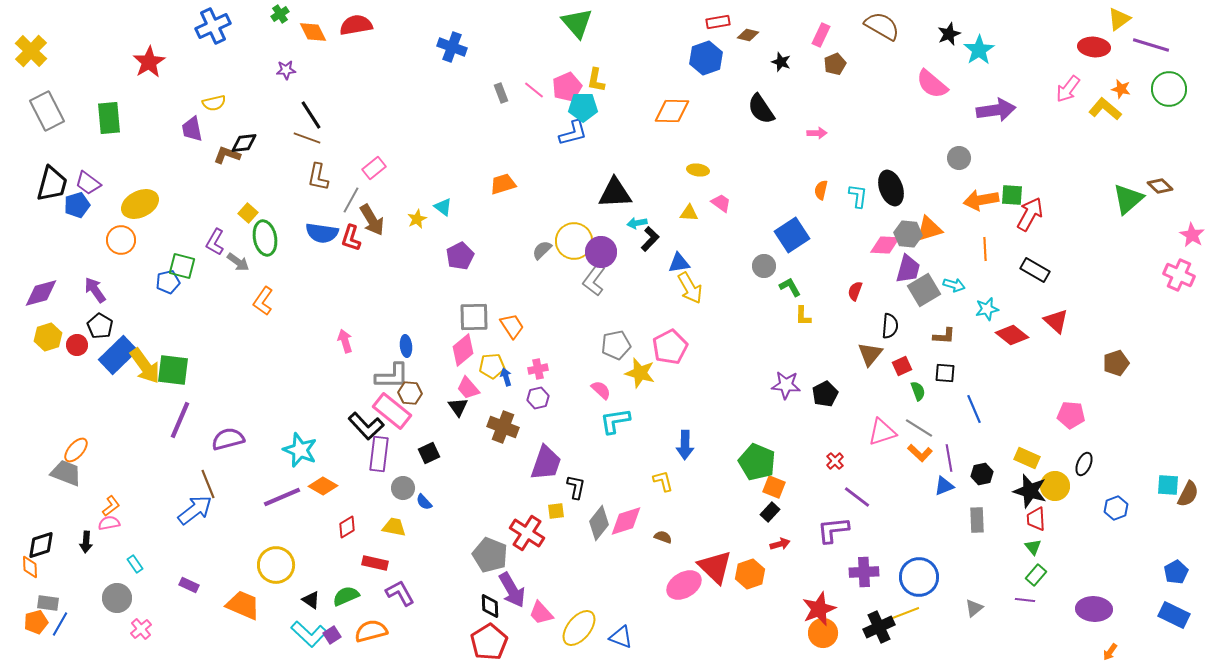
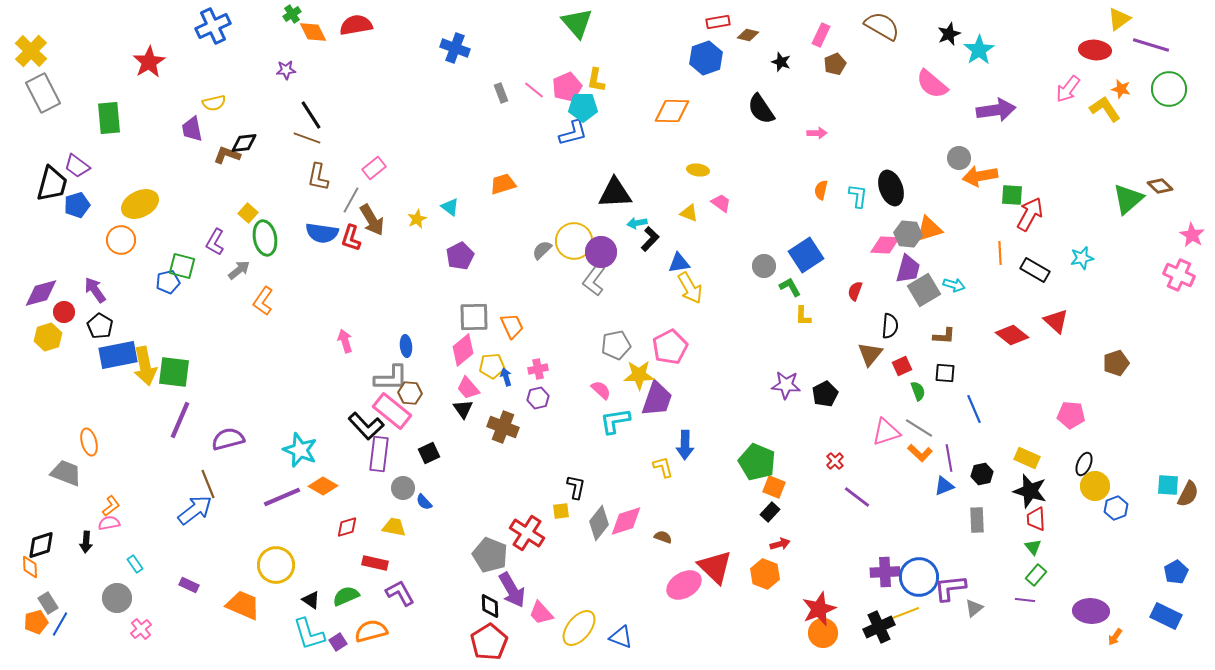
green cross at (280, 14): moved 12 px right
blue cross at (452, 47): moved 3 px right, 1 px down
red ellipse at (1094, 47): moved 1 px right, 3 px down
yellow L-shape at (1105, 109): rotated 16 degrees clockwise
gray rectangle at (47, 111): moved 4 px left, 18 px up
purple trapezoid at (88, 183): moved 11 px left, 17 px up
orange arrow at (981, 200): moved 1 px left, 24 px up
cyan triangle at (443, 207): moved 7 px right
yellow triangle at (689, 213): rotated 18 degrees clockwise
blue square at (792, 235): moved 14 px right, 20 px down
orange line at (985, 249): moved 15 px right, 4 px down
gray arrow at (238, 262): moved 1 px right, 8 px down; rotated 75 degrees counterclockwise
cyan star at (987, 309): moved 95 px right, 51 px up
orange trapezoid at (512, 326): rotated 8 degrees clockwise
red circle at (77, 345): moved 13 px left, 33 px up
blue rectangle at (118, 355): rotated 33 degrees clockwise
yellow arrow at (145, 366): rotated 24 degrees clockwise
green square at (173, 370): moved 1 px right, 2 px down
yellow star at (640, 373): moved 1 px left, 2 px down; rotated 16 degrees counterclockwise
gray L-shape at (392, 376): moved 1 px left, 2 px down
black triangle at (458, 407): moved 5 px right, 2 px down
pink triangle at (882, 432): moved 4 px right
orange ellipse at (76, 450): moved 13 px right, 8 px up; rotated 56 degrees counterclockwise
purple trapezoid at (546, 463): moved 111 px right, 64 px up
yellow L-shape at (663, 481): moved 14 px up
yellow circle at (1055, 486): moved 40 px right
yellow square at (556, 511): moved 5 px right
red diamond at (347, 527): rotated 15 degrees clockwise
purple L-shape at (833, 530): moved 117 px right, 58 px down
purple cross at (864, 572): moved 21 px right
orange hexagon at (750, 574): moved 15 px right; rotated 20 degrees counterclockwise
gray rectangle at (48, 603): rotated 50 degrees clockwise
purple ellipse at (1094, 609): moved 3 px left, 2 px down
blue rectangle at (1174, 615): moved 8 px left, 1 px down
cyan L-shape at (309, 634): rotated 30 degrees clockwise
purple square at (332, 635): moved 6 px right, 7 px down
orange arrow at (1110, 652): moved 5 px right, 15 px up
